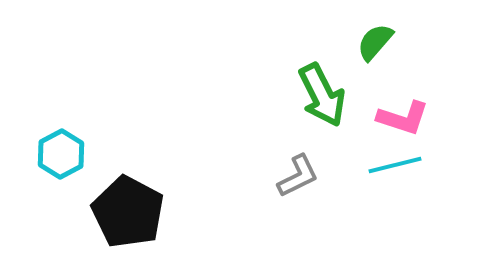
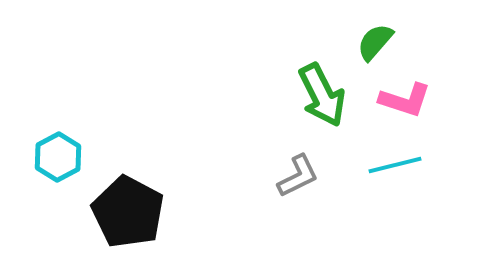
pink L-shape: moved 2 px right, 18 px up
cyan hexagon: moved 3 px left, 3 px down
